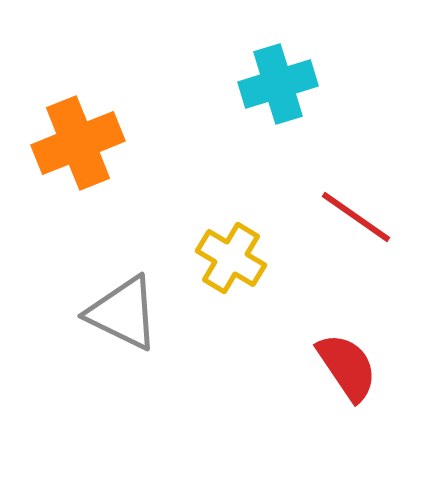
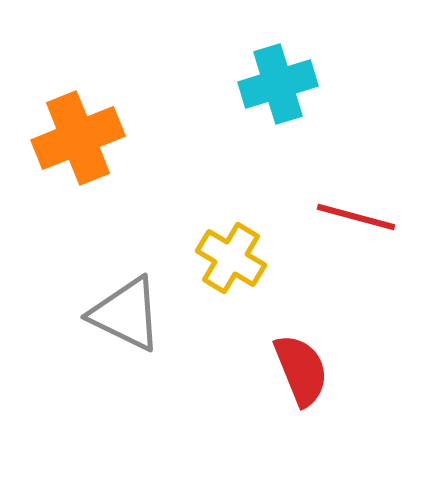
orange cross: moved 5 px up
red line: rotated 20 degrees counterclockwise
gray triangle: moved 3 px right, 1 px down
red semicircle: moved 46 px left, 3 px down; rotated 12 degrees clockwise
